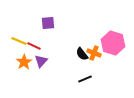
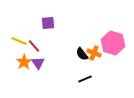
red line: rotated 24 degrees clockwise
purple triangle: moved 3 px left, 2 px down; rotated 16 degrees counterclockwise
